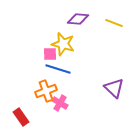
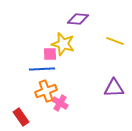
yellow line: moved 1 px right, 18 px down
blue line: moved 16 px left; rotated 20 degrees counterclockwise
purple triangle: rotated 45 degrees counterclockwise
